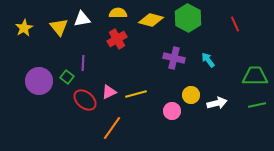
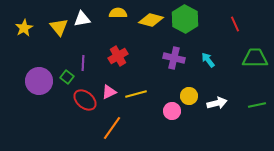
green hexagon: moved 3 px left, 1 px down
red cross: moved 1 px right, 17 px down
green trapezoid: moved 18 px up
yellow circle: moved 2 px left, 1 px down
